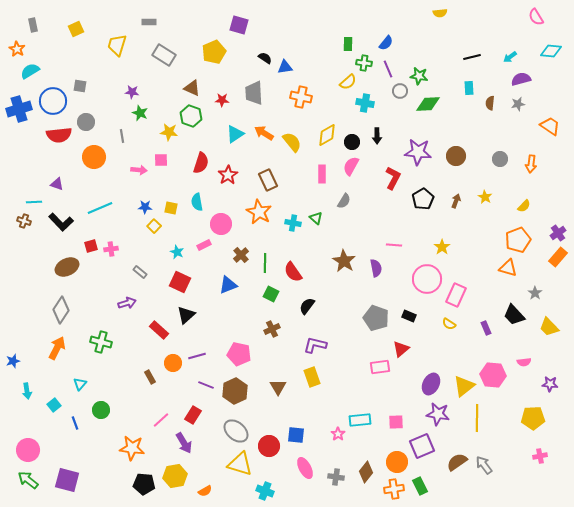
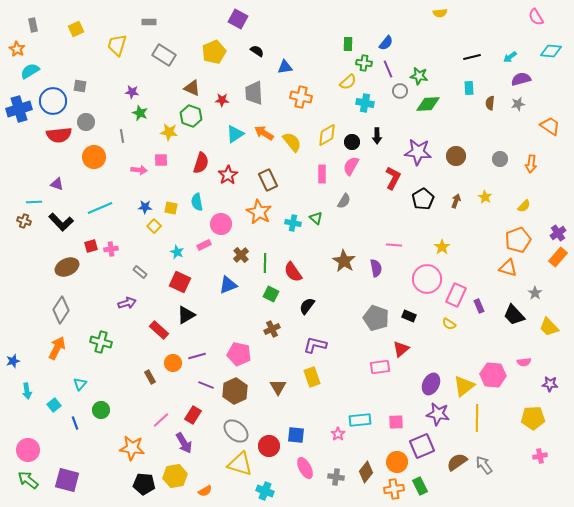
purple square at (239, 25): moved 1 px left, 6 px up; rotated 12 degrees clockwise
black semicircle at (265, 58): moved 8 px left, 7 px up
black triangle at (186, 315): rotated 12 degrees clockwise
purple rectangle at (486, 328): moved 7 px left, 22 px up
